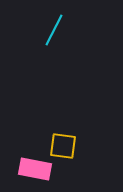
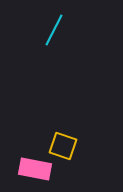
yellow square: rotated 12 degrees clockwise
